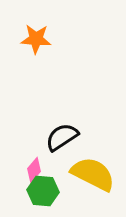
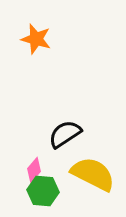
orange star: rotated 12 degrees clockwise
black semicircle: moved 3 px right, 3 px up
